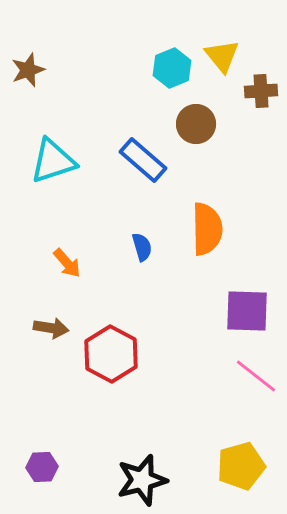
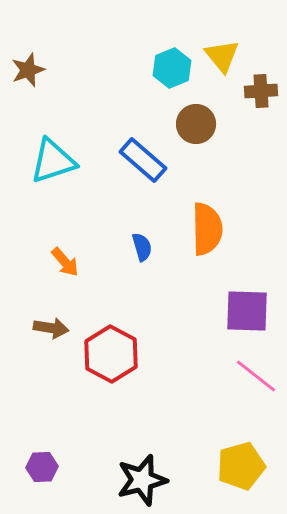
orange arrow: moved 2 px left, 1 px up
